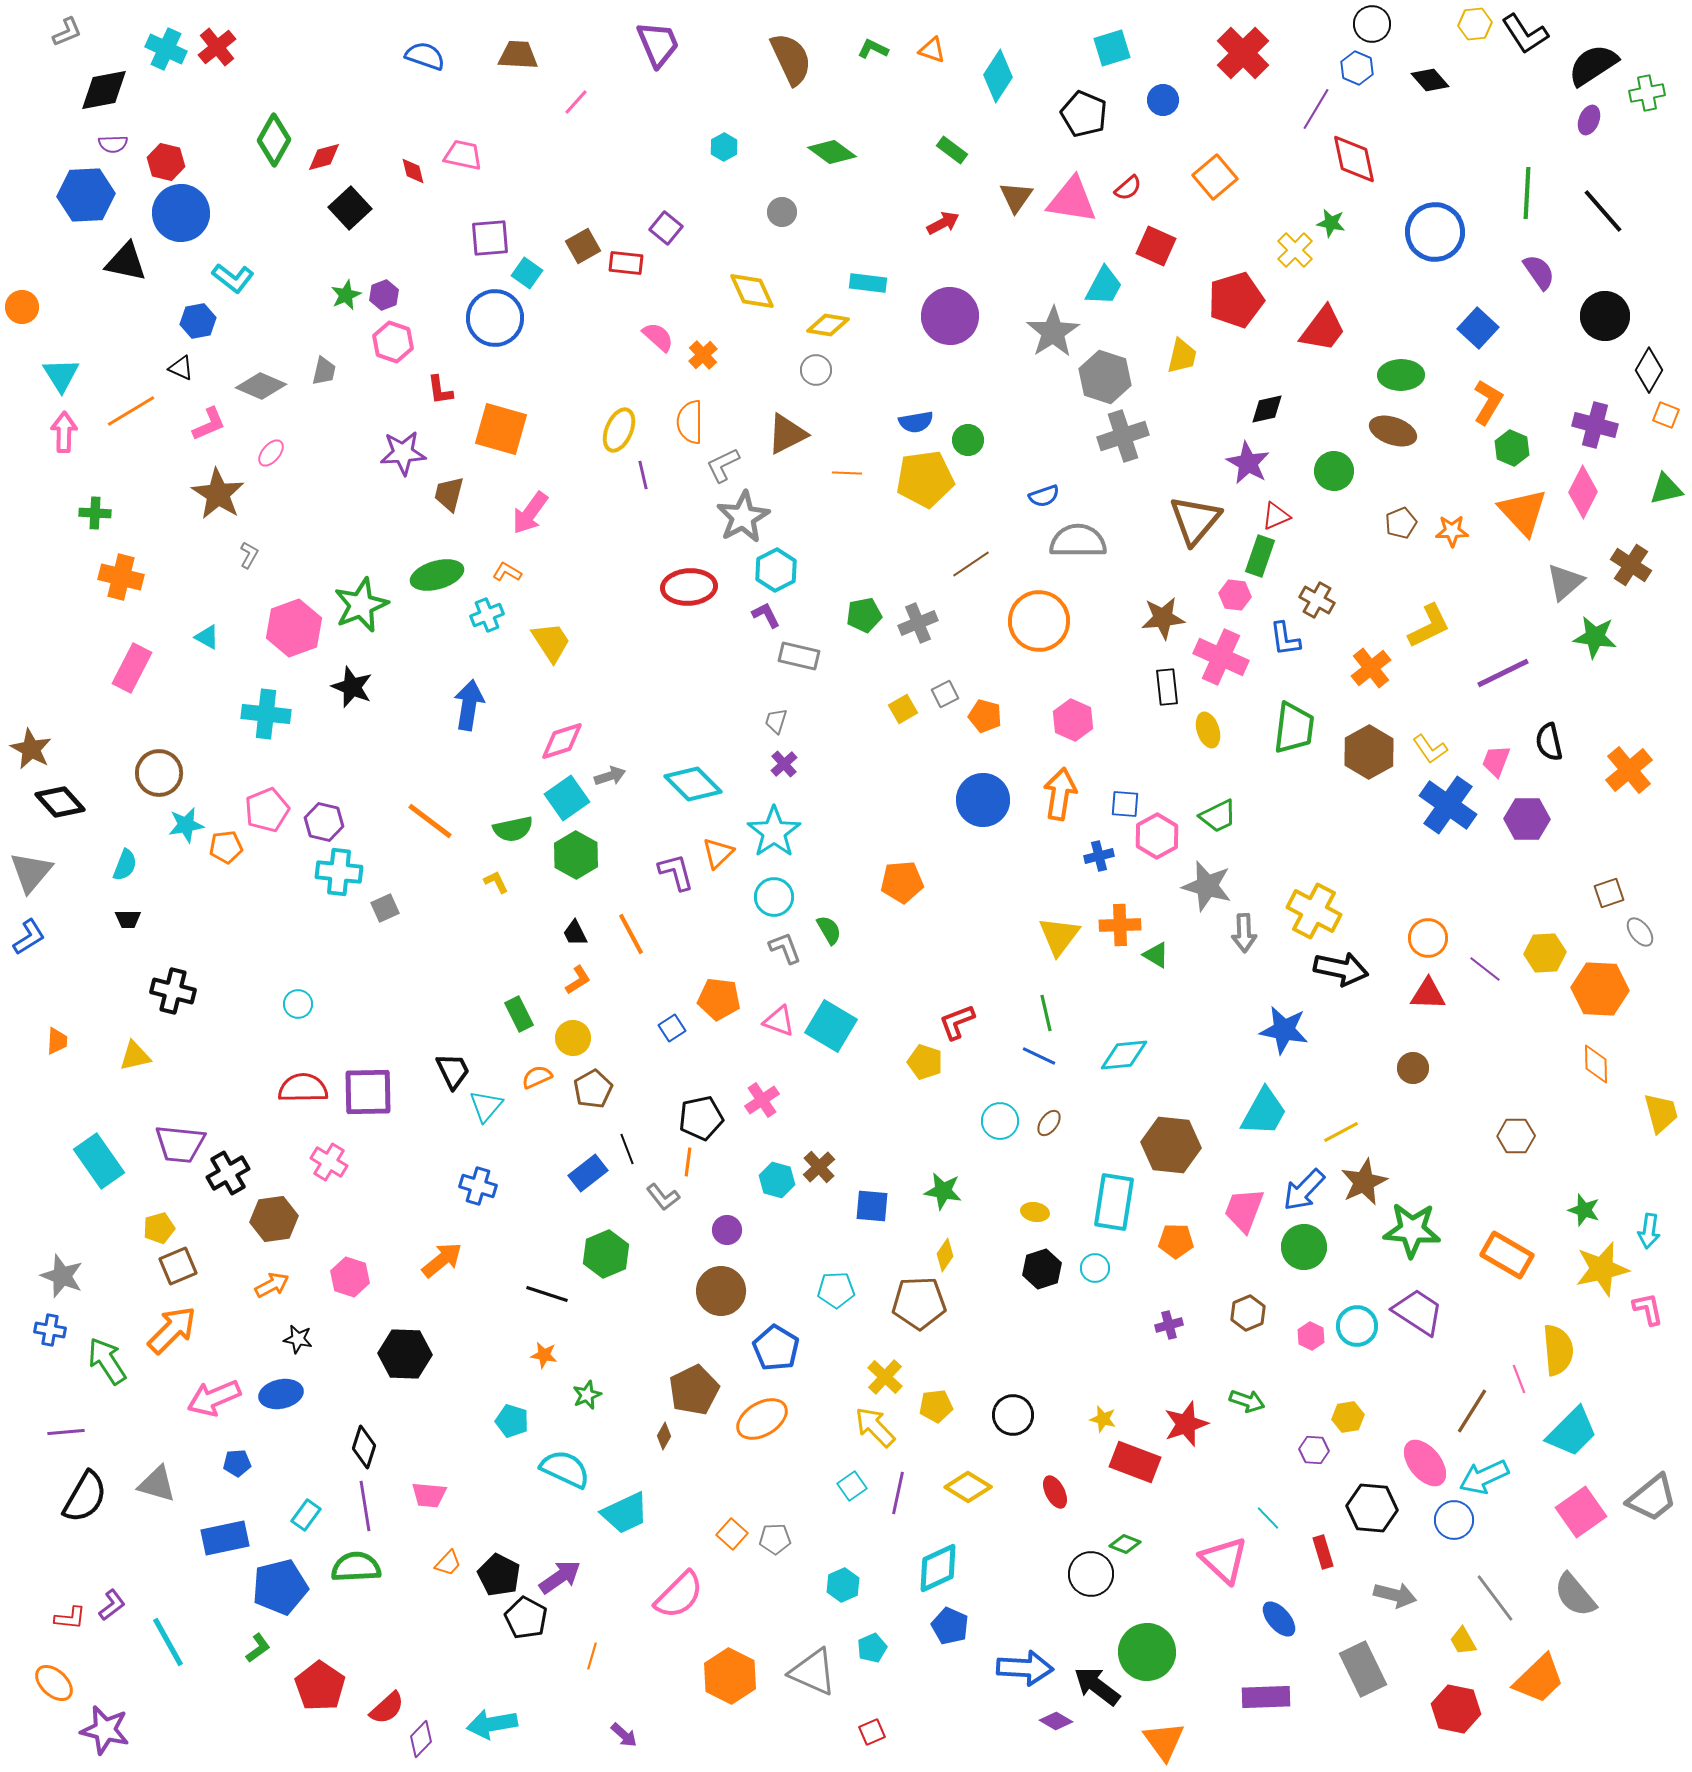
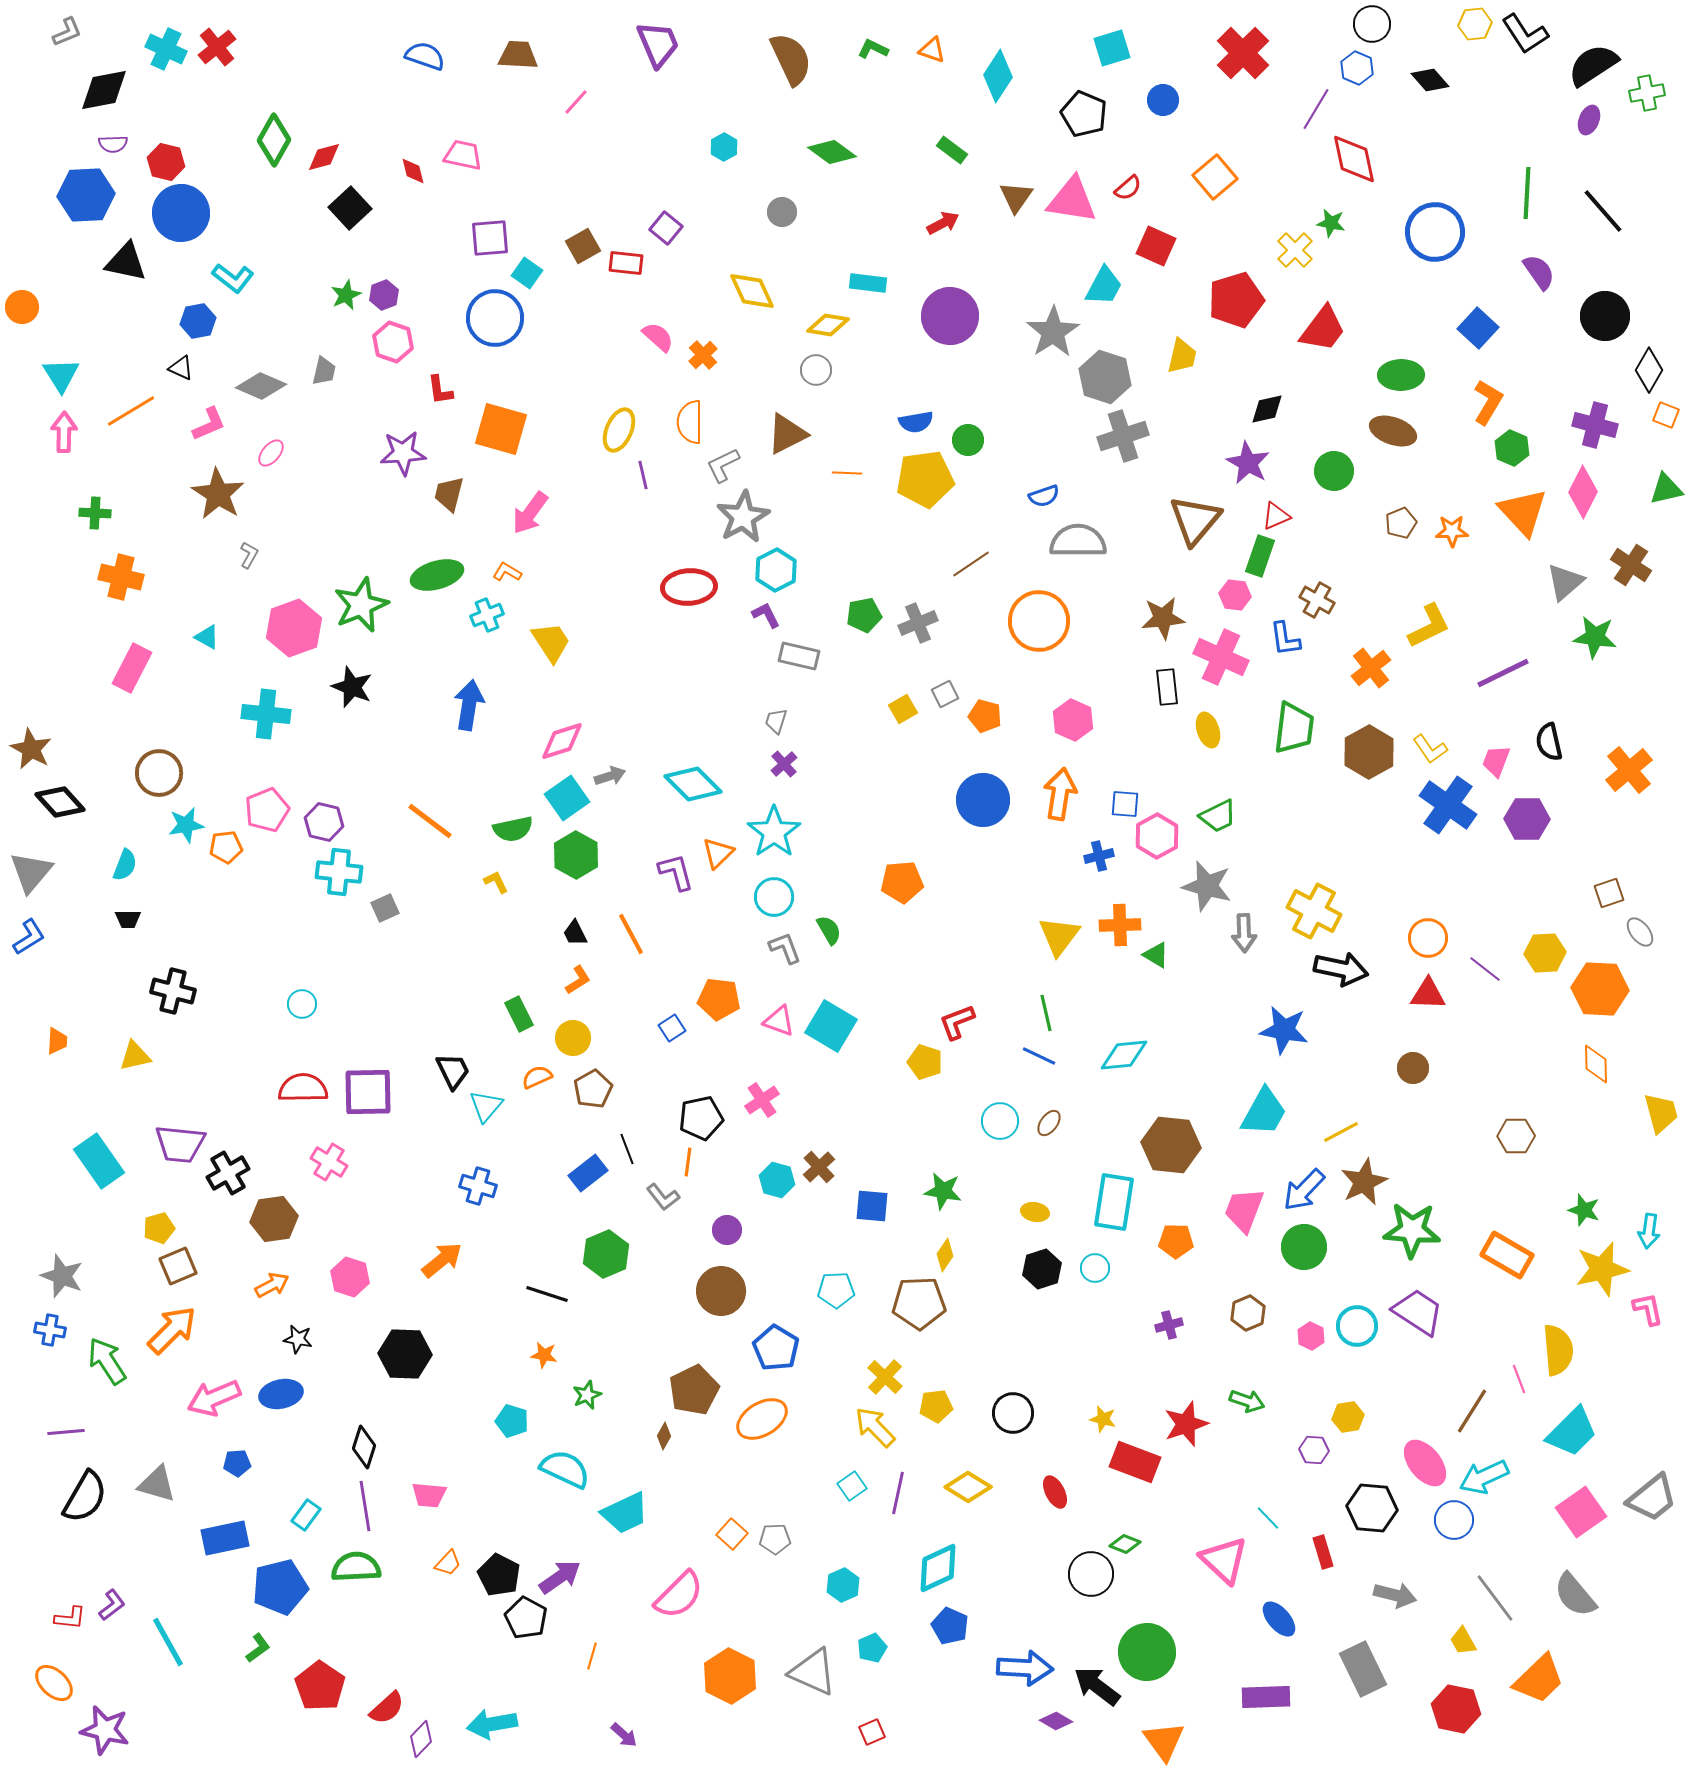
cyan circle at (298, 1004): moved 4 px right
black circle at (1013, 1415): moved 2 px up
